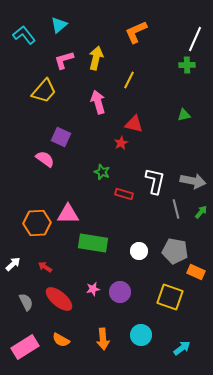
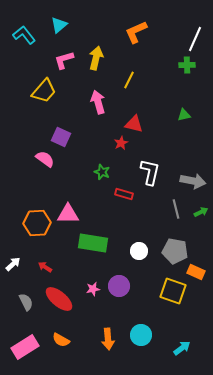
white L-shape: moved 5 px left, 9 px up
green arrow: rotated 24 degrees clockwise
purple circle: moved 1 px left, 6 px up
yellow square: moved 3 px right, 6 px up
orange arrow: moved 5 px right
